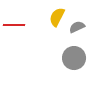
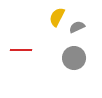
red line: moved 7 px right, 25 px down
